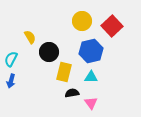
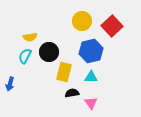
yellow semicircle: rotated 112 degrees clockwise
cyan semicircle: moved 14 px right, 3 px up
blue arrow: moved 1 px left, 3 px down
